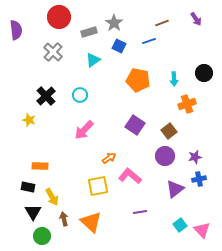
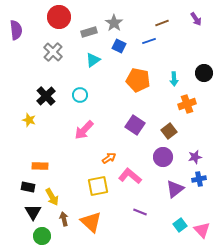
purple circle: moved 2 px left, 1 px down
purple line: rotated 32 degrees clockwise
